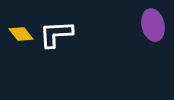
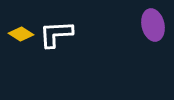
yellow diamond: rotated 20 degrees counterclockwise
